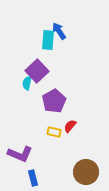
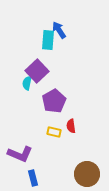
blue arrow: moved 1 px up
red semicircle: moved 1 px right; rotated 48 degrees counterclockwise
brown circle: moved 1 px right, 2 px down
